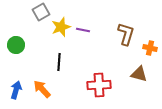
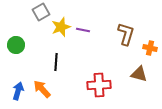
black line: moved 3 px left
blue arrow: moved 2 px right, 1 px down
